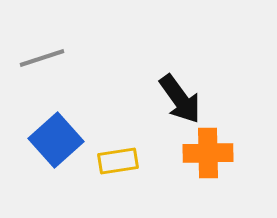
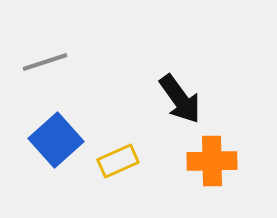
gray line: moved 3 px right, 4 px down
orange cross: moved 4 px right, 8 px down
yellow rectangle: rotated 15 degrees counterclockwise
